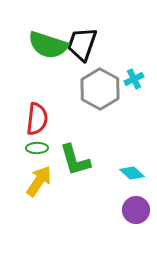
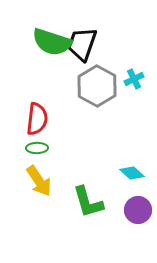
green semicircle: moved 4 px right, 3 px up
gray hexagon: moved 3 px left, 3 px up
green L-shape: moved 13 px right, 42 px down
yellow arrow: rotated 112 degrees clockwise
purple circle: moved 2 px right
